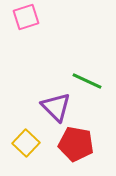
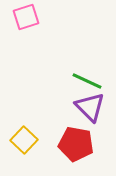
purple triangle: moved 34 px right
yellow square: moved 2 px left, 3 px up
